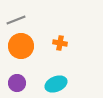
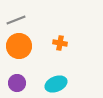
orange circle: moved 2 px left
